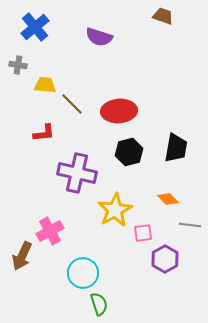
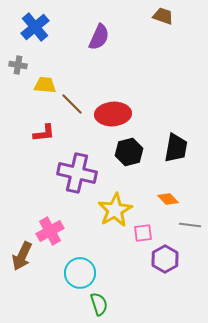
purple semicircle: rotated 84 degrees counterclockwise
red ellipse: moved 6 px left, 3 px down
cyan circle: moved 3 px left
